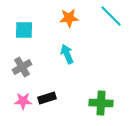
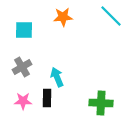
orange star: moved 6 px left, 1 px up
cyan arrow: moved 10 px left, 23 px down
black rectangle: rotated 72 degrees counterclockwise
